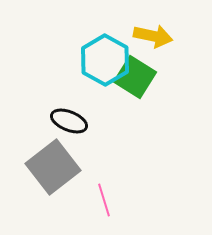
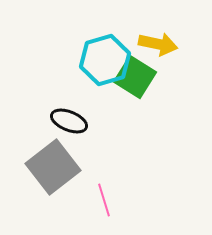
yellow arrow: moved 5 px right, 8 px down
cyan hexagon: rotated 15 degrees clockwise
